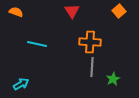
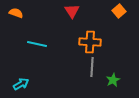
orange semicircle: moved 1 px down
green star: moved 1 px down
